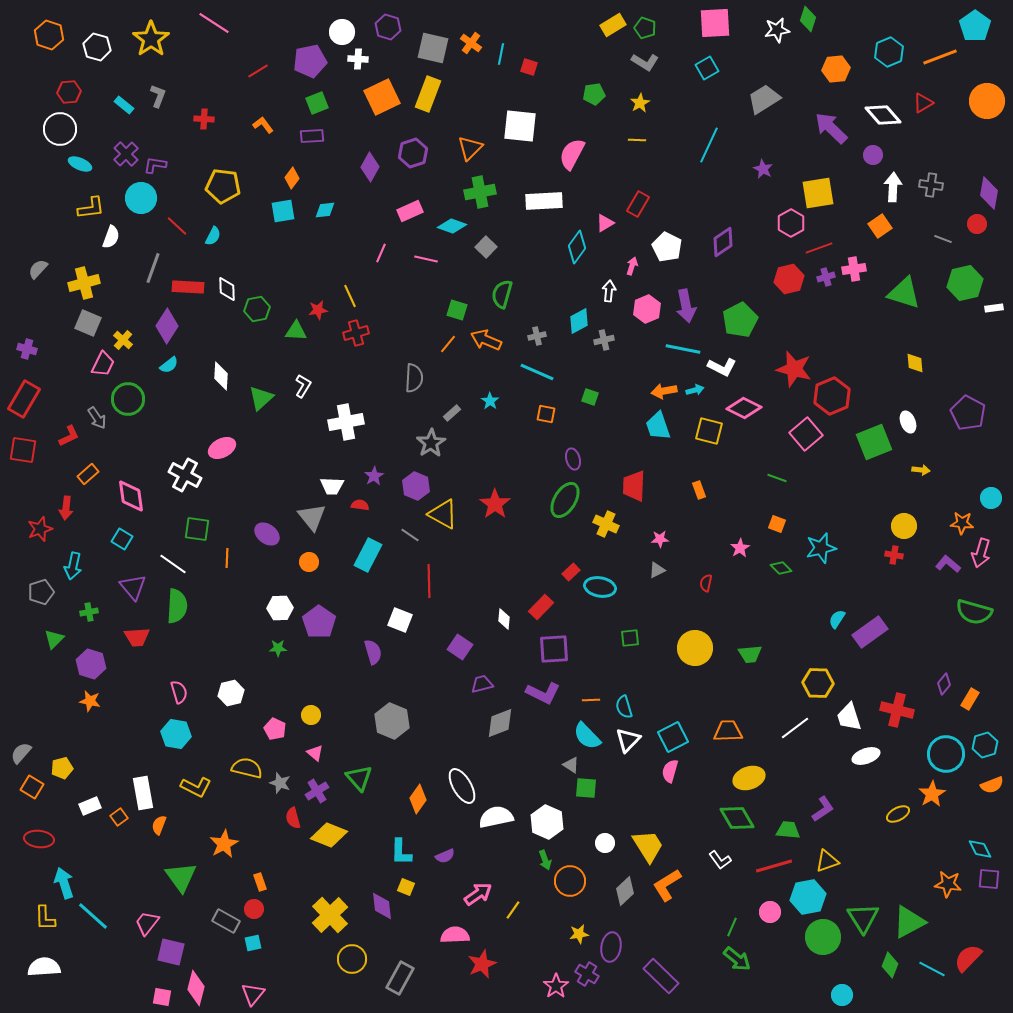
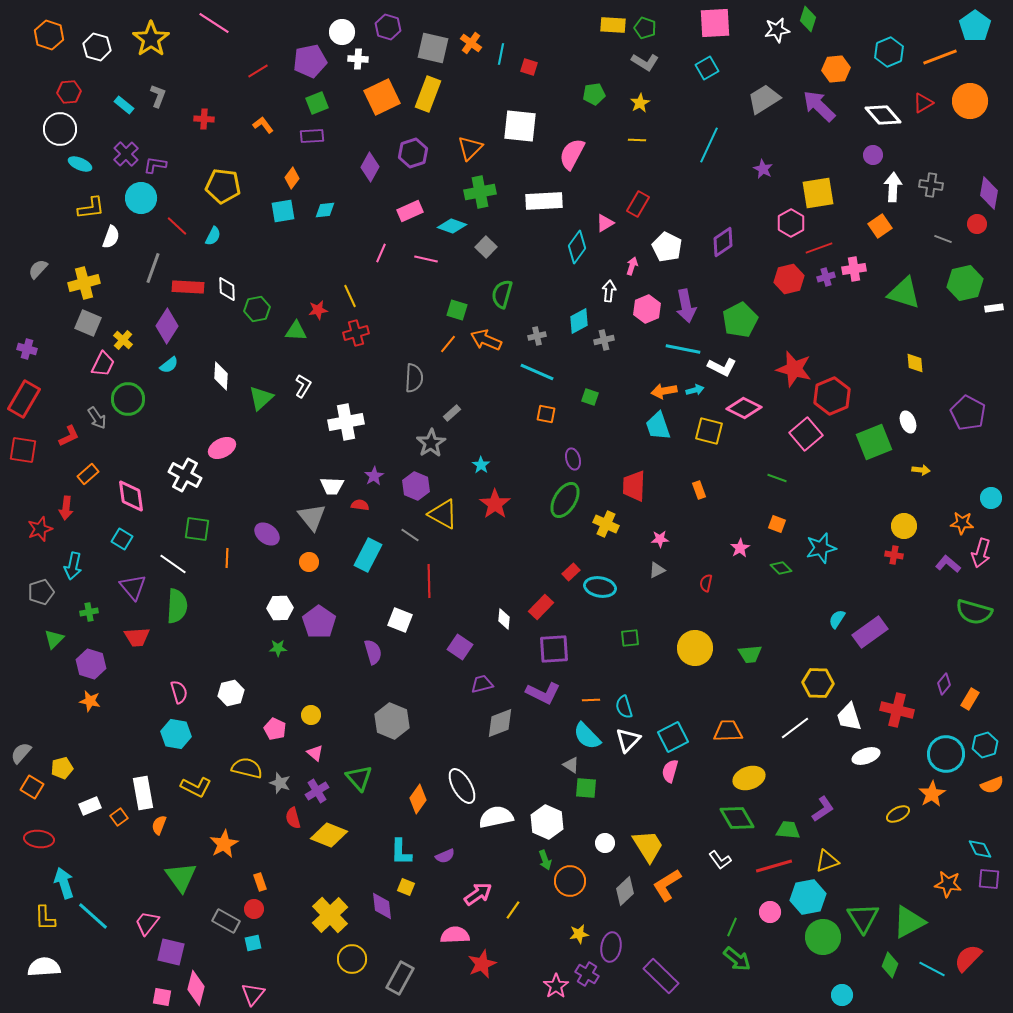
yellow rectangle at (613, 25): rotated 35 degrees clockwise
orange circle at (987, 101): moved 17 px left
purple arrow at (831, 128): moved 12 px left, 22 px up
cyan star at (490, 401): moved 9 px left, 64 px down
